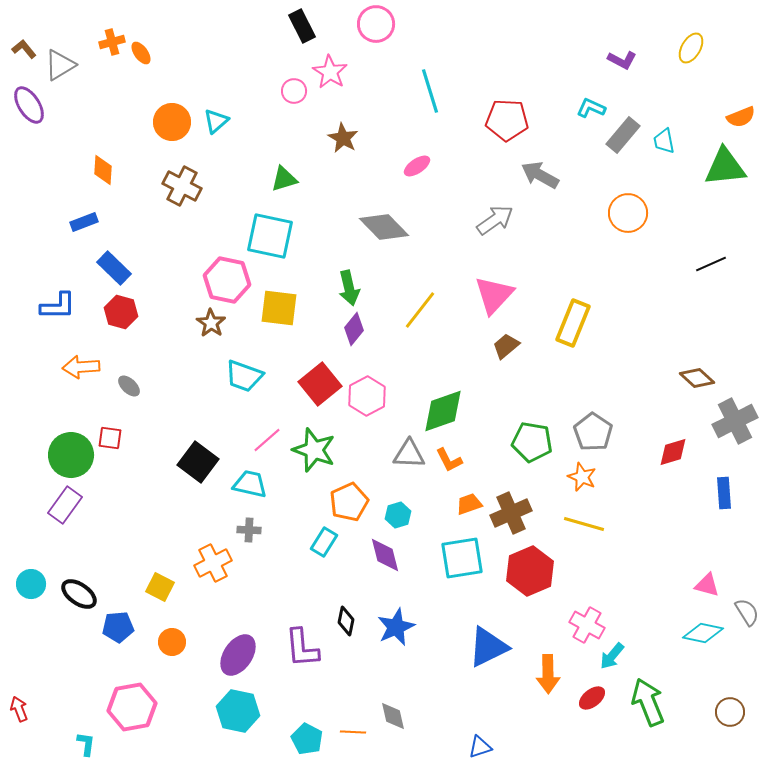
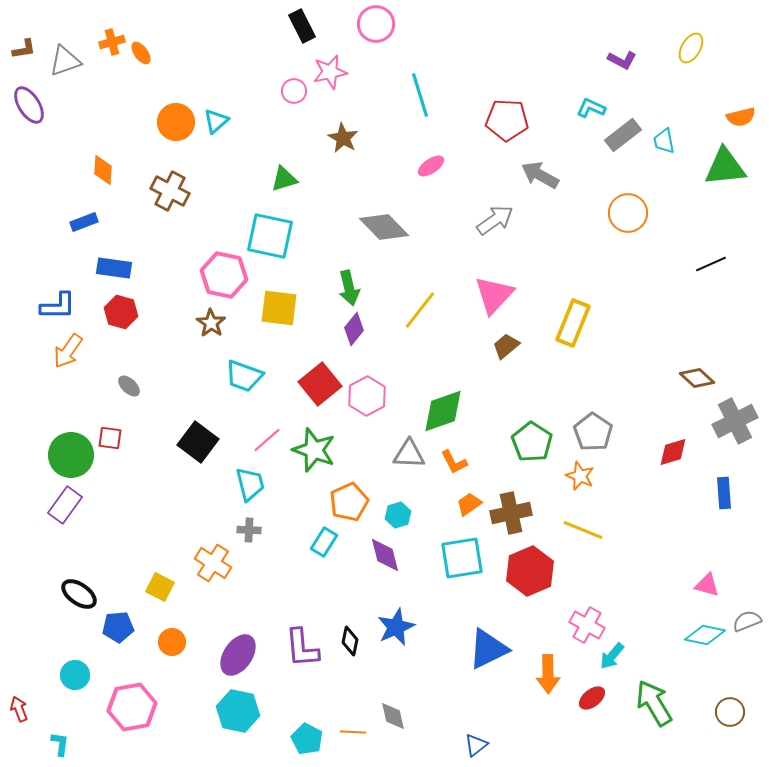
brown L-shape at (24, 49): rotated 120 degrees clockwise
gray triangle at (60, 65): moved 5 px right, 4 px up; rotated 12 degrees clockwise
pink star at (330, 72): rotated 28 degrees clockwise
cyan line at (430, 91): moved 10 px left, 4 px down
orange semicircle at (741, 117): rotated 8 degrees clockwise
orange circle at (172, 122): moved 4 px right
gray rectangle at (623, 135): rotated 12 degrees clockwise
pink ellipse at (417, 166): moved 14 px right
brown cross at (182, 186): moved 12 px left, 5 px down
blue rectangle at (114, 268): rotated 36 degrees counterclockwise
pink hexagon at (227, 280): moved 3 px left, 5 px up
orange arrow at (81, 367): moved 13 px left, 16 px up; rotated 51 degrees counterclockwise
green pentagon at (532, 442): rotated 24 degrees clockwise
orange L-shape at (449, 460): moved 5 px right, 2 px down
black square at (198, 462): moved 20 px up
orange star at (582, 477): moved 2 px left, 1 px up
cyan trapezoid at (250, 484): rotated 63 degrees clockwise
orange trapezoid at (469, 504): rotated 16 degrees counterclockwise
brown cross at (511, 513): rotated 12 degrees clockwise
yellow line at (584, 524): moved 1 px left, 6 px down; rotated 6 degrees clockwise
orange cross at (213, 563): rotated 30 degrees counterclockwise
cyan circle at (31, 584): moved 44 px right, 91 px down
gray semicircle at (747, 612): moved 9 px down; rotated 80 degrees counterclockwise
black diamond at (346, 621): moved 4 px right, 20 px down
cyan diamond at (703, 633): moved 2 px right, 2 px down
blue triangle at (488, 647): moved 2 px down
green arrow at (648, 702): moved 6 px right, 1 px down; rotated 9 degrees counterclockwise
cyan L-shape at (86, 744): moved 26 px left
blue triangle at (480, 747): moved 4 px left, 2 px up; rotated 20 degrees counterclockwise
